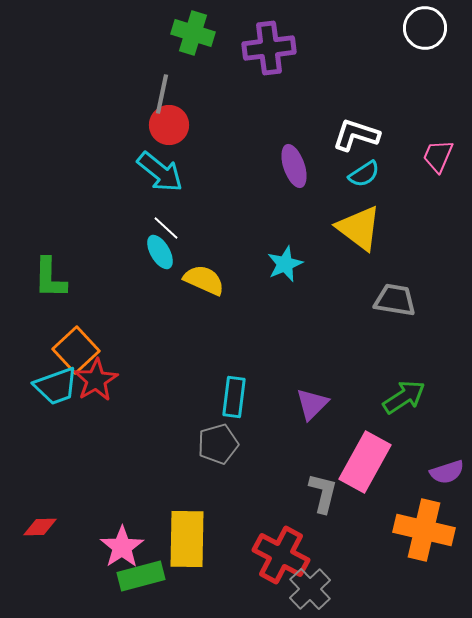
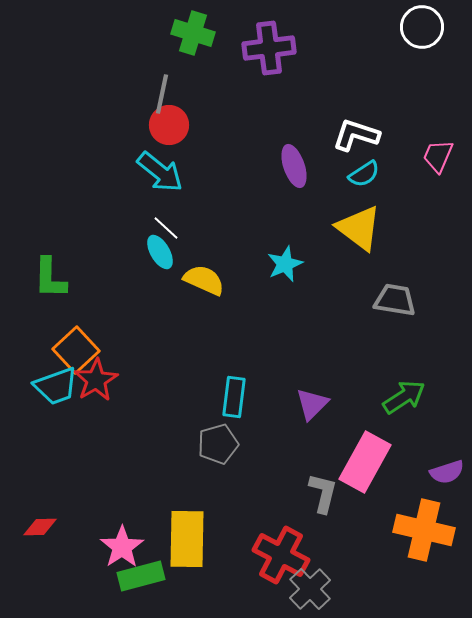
white circle: moved 3 px left, 1 px up
